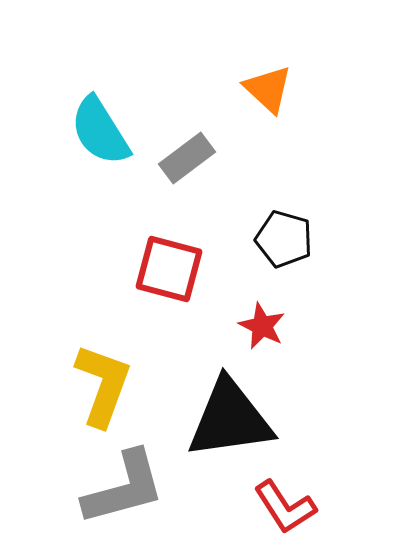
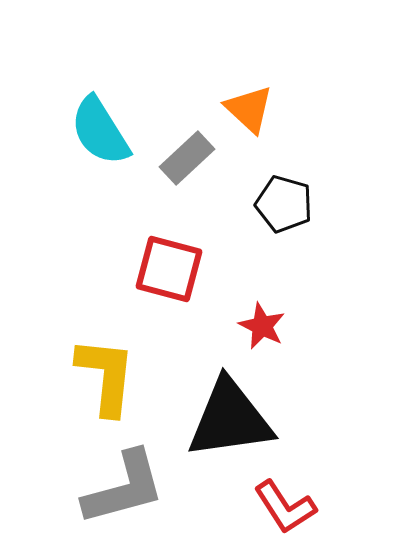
orange triangle: moved 19 px left, 20 px down
gray rectangle: rotated 6 degrees counterclockwise
black pentagon: moved 35 px up
yellow L-shape: moved 3 px right, 9 px up; rotated 14 degrees counterclockwise
